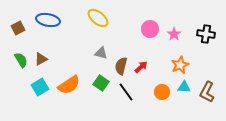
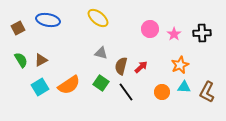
black cross: moved 4 px left, 1 px up; rotated 12 degrees counterclockwise
brown triangle: moved 1 px down
